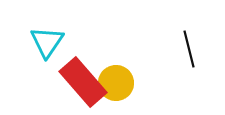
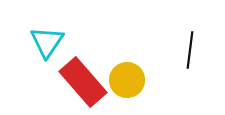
black line: moved 1 px right, 1 px down; rotated 21 degrees clockwise
yellow circle: moved 11 px right, 3 px up
